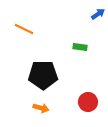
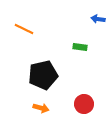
blue arrow: moved 5 px down; rotated 136 degrees counterclockwise
black pentagon: rotated 12 degrees counterclockwise
red circle: moved 4 px left, 2 px down
